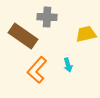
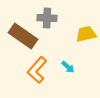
gray cross: moved 1 px down
cyan arrow: moved 2 px down; rotated 32 degrees counterclockwise
